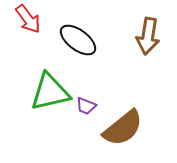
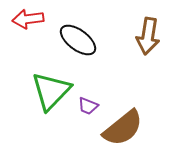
red arrow: rotated 120 degrees clockwise
green triangle: moved 1 px right, 1 px up; rotated 33 degrees counterclockwise
purple trapezoid: moved 2 px right
